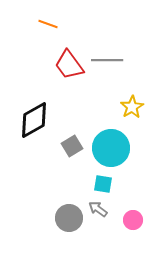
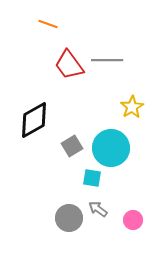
cyan square: moved 11 px left, 6 px up
